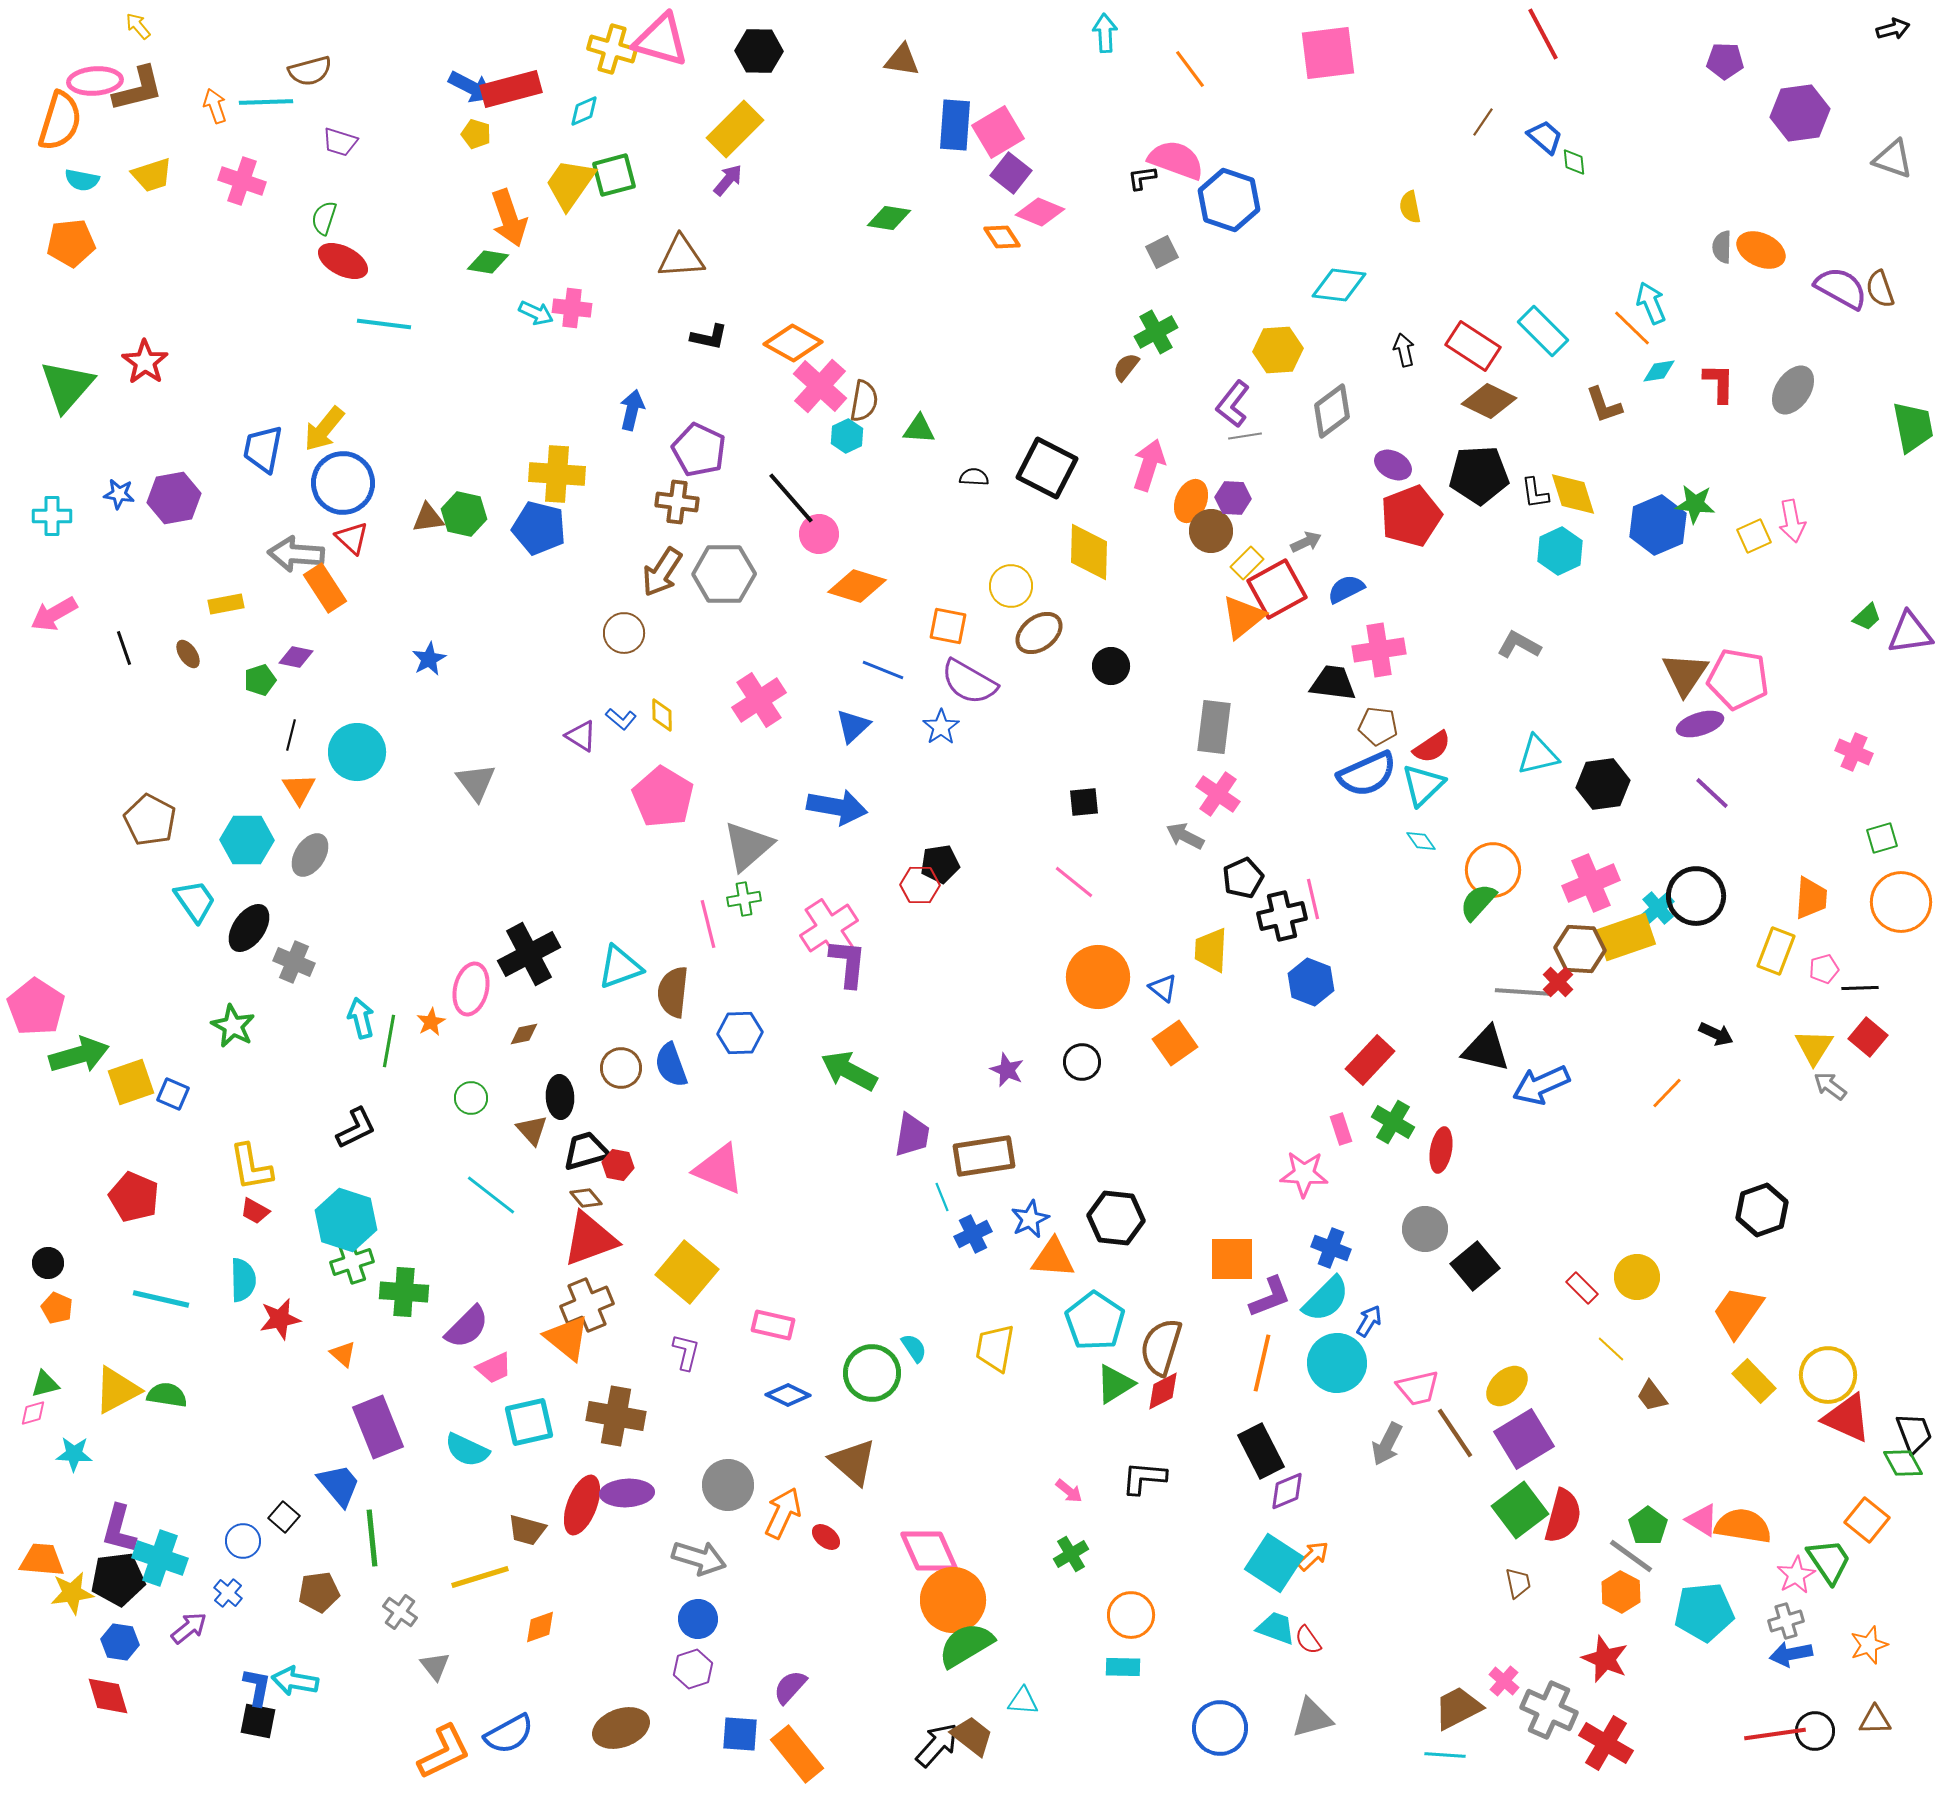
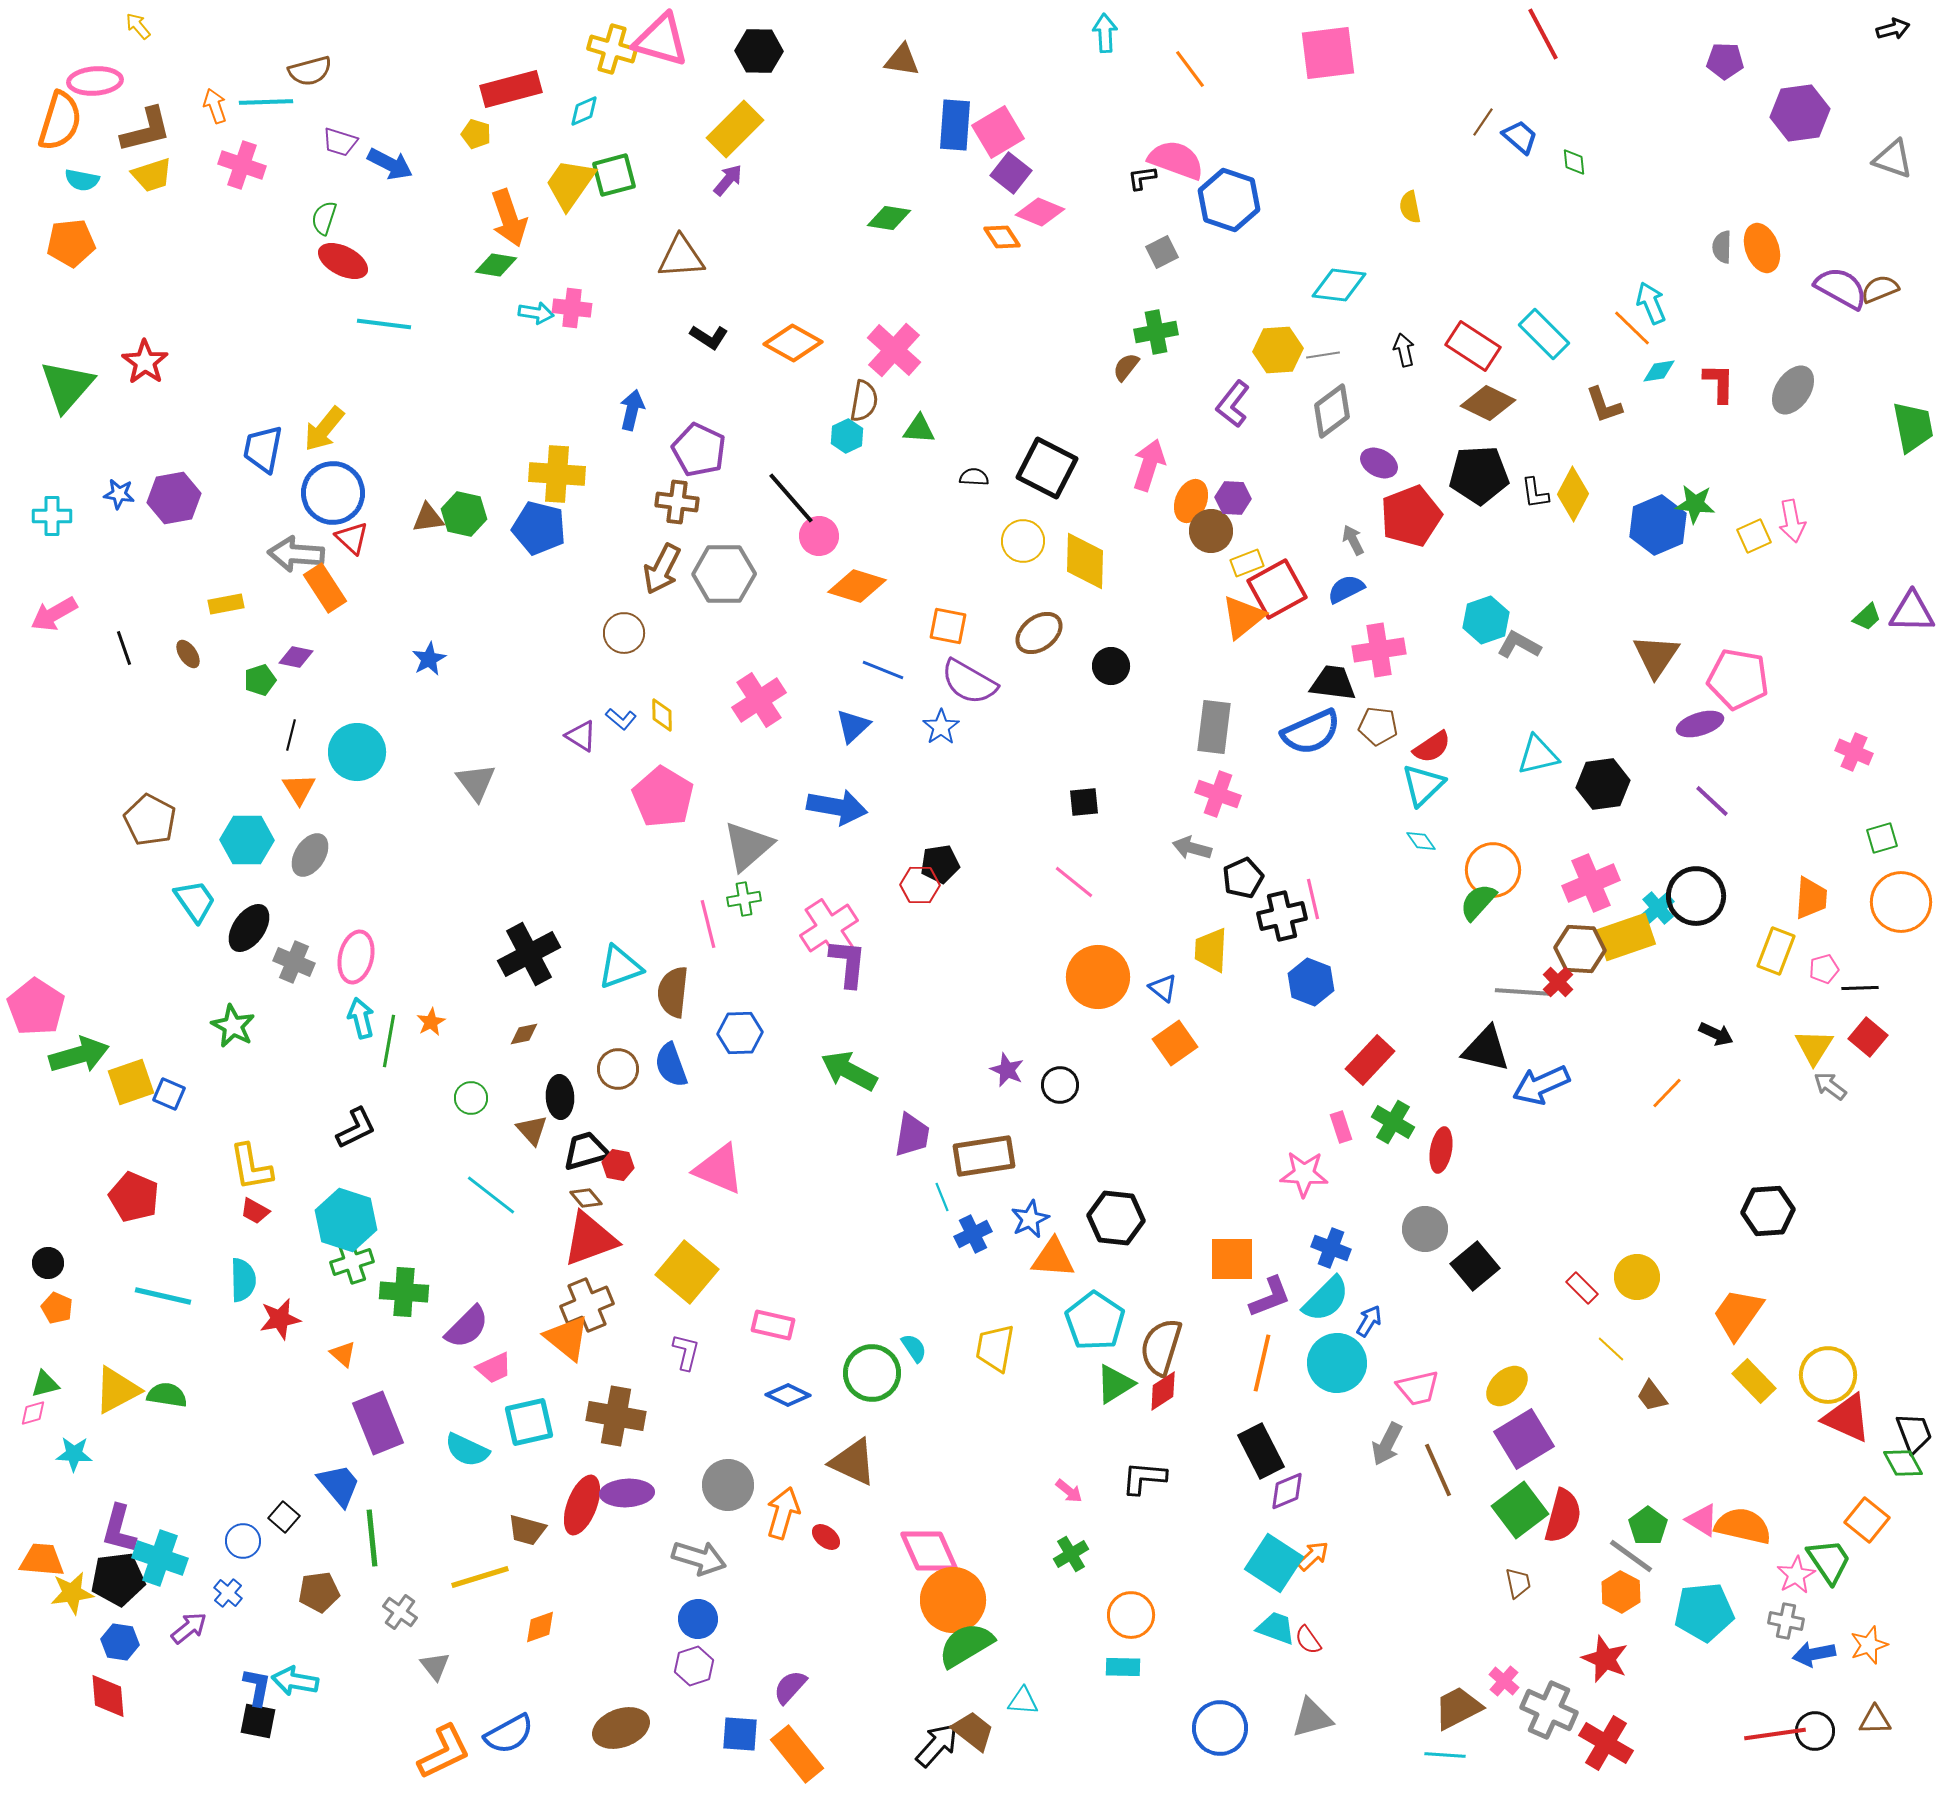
blue arrow at (471, 87): moved 81 px left, 77 px down
brown L-shape at (138, 89): moved 8 px right, 41 px down
blue trapezoid at (1545, 137): moved 25 px left
pink cross at (242, 181): moved 16 px up
orange ellipse at (1761, 250): moved 1 px right, 2 px up; rotated 45 degrees clockwise
green diamond at (488, 262): moved 8 px right, 3 px down
brown semicircle at (1880, 289): rotated 87 degrees clockwise
cyan arrow at (536, 313): rotated 16 degrees counterclockwise
cyan rectangle at (1543, 331): moved 1 px right, 3 px down
green cross at (1156, 332): rotated 18 degrees clockwise
black L-shape at (709, 337): rotated 21 degrees clockwise
pink cross at (820, 386): moved 74 px right, 36 px up
brown diamond at (1489, 401): moved 1 px left, 2 px down
gray line at (1245, 436): moved 78 px right, 81 px up
purple ellipse at (1393, 465): moved 14 px left, 2 px up
blue circle at (343, 483): moved 10 px left, 10 px down
yellow diamond at (1573, 494): rotated 46 degrees clockwise
pink circle at (819, 534): moved 2 px down
gray arrow at (1306, 542): moved 47 px right, 2 px up; rotated 92 degrees counterclockwise
cyan hexagon at (1560, 551): moved 74 px left, 69 px down; rotated 6 degrees clockwise
yellow diamond at (1089, 552): moved 4 px left, 9 px down
yellow rectangle at (1247, 563): rotated 24 degrees clockwise
brown arrow at (662, 572): moved 3 px up; rotated 6 degrees counterclockwise
yellow circle at (1011, 586): moved 12 px right, 45 px up
purple triangle at (1910, 633): moved 2 px right, 21 px up; rotated 9 degrees clockwise
brown triangle at (1685, 674): moved 29 px left, 18 px up
blue semicircle at (1367, 774): moved 56 px left, 42 px up
purple line at (1712, 793): moved 8 px down
pink cross at (1218, 794): rotated 15 degrees counterclockwise
gray arrow at (1185, 836): moved 7 px right, 12 px down; rotated 12 degrees counterclockwise
pink ellipse at (471, 989): moved 115 px left, 32 px up
black circle at (1082, 1062): moved 22 px left, 23 px down
brown circle at (621, 1068): moved 3 px left, 1 px down
blue square at (173, 1094): moved 4 px left
pink rectangle at (1341, 1129): moved 2 px up
black hexagon at (1762, 1210): moved 6 px right, 1 px down; rotated 15 degrees clockwise
cyan line at (161, 1299): moved 2 px right, 3 px up
orange trapezoid at (1738, 1312): moved 2 px down
red diamond at (1163, 1391): rotated 6 degrees counterclockwise
purple rectangle at (378, 1427): moved 4 px up
brown line at (1455, 1433): moved 17 px left, 37 px down; rotated 10 degrees clockwise
brown triangle at (853, 1462): rotated 16 degrees counterclockwise
orange arrow at (783, 1513): rotated 9 degrees counterclockwise
orange semicircle at (1743, 1526): rotated 4 degrees clockwise
gray cross at (1786, 1621): rotated 28 degrees clockwise
blue arrow at (1791, 1654): moved 23 px right
purple hexagon at (693, 1669): moved 1 px right, 3 px up
red diamond at (108, 1696): rotated 12 degrees clockwise
brown trapezoid at (972, 1736): moved 1 px right, 5 px up
